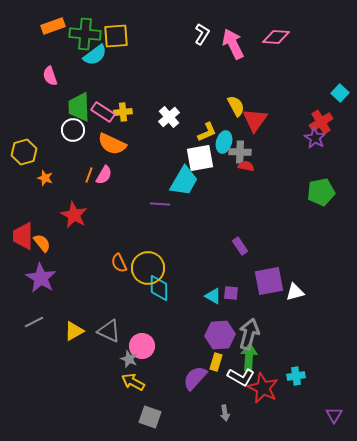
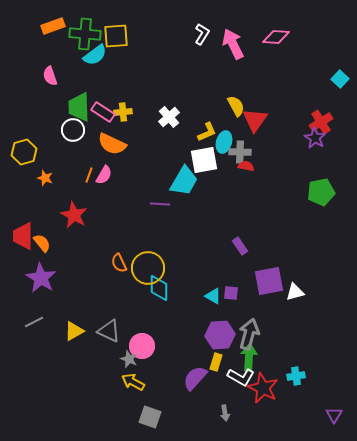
cyan square at (340, 93): moved 14 px up
white square at (200, 158): moved 4 px right, 2 px down
